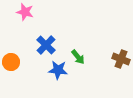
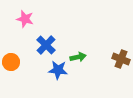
pink star: moved 7 px down
green arrow: rotated 63 degrees counterclockwise
